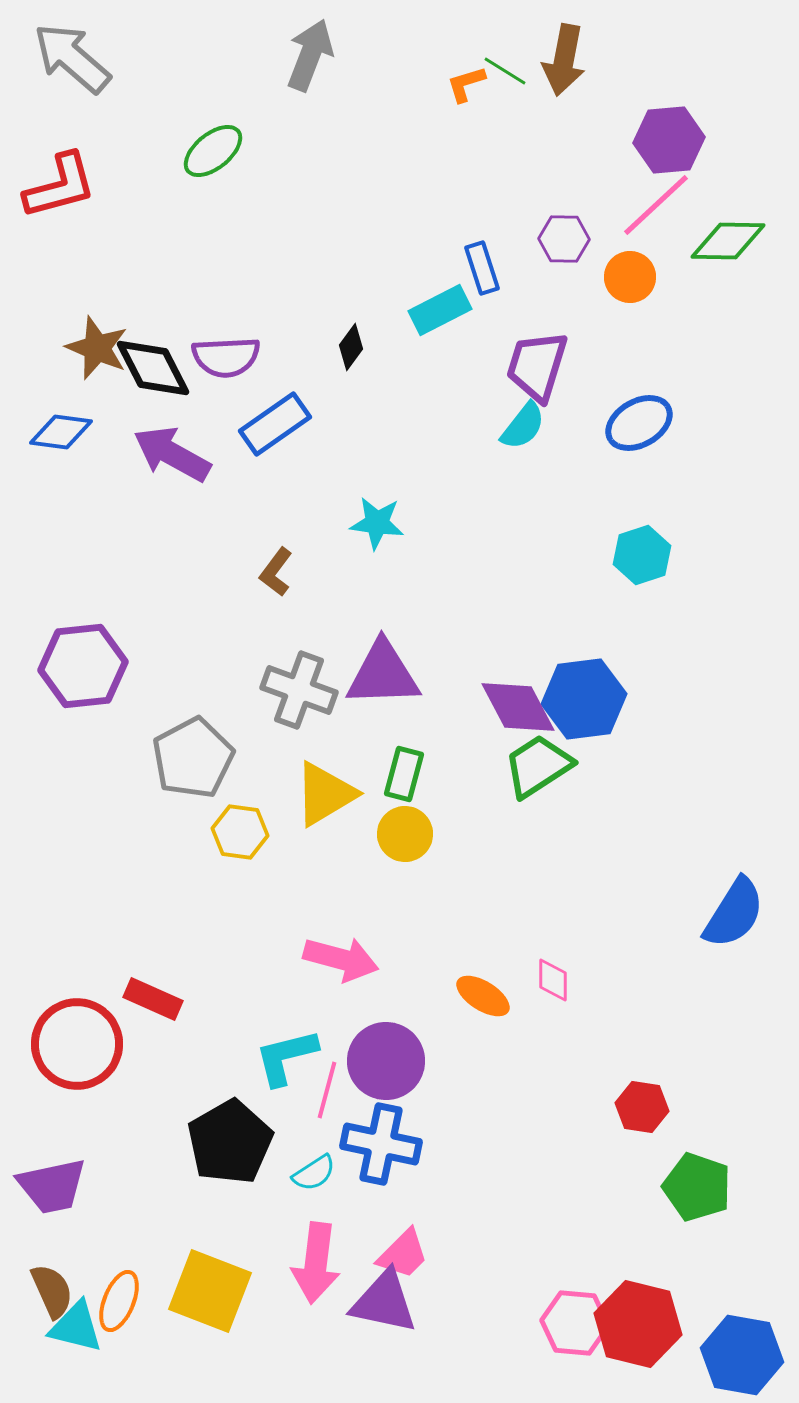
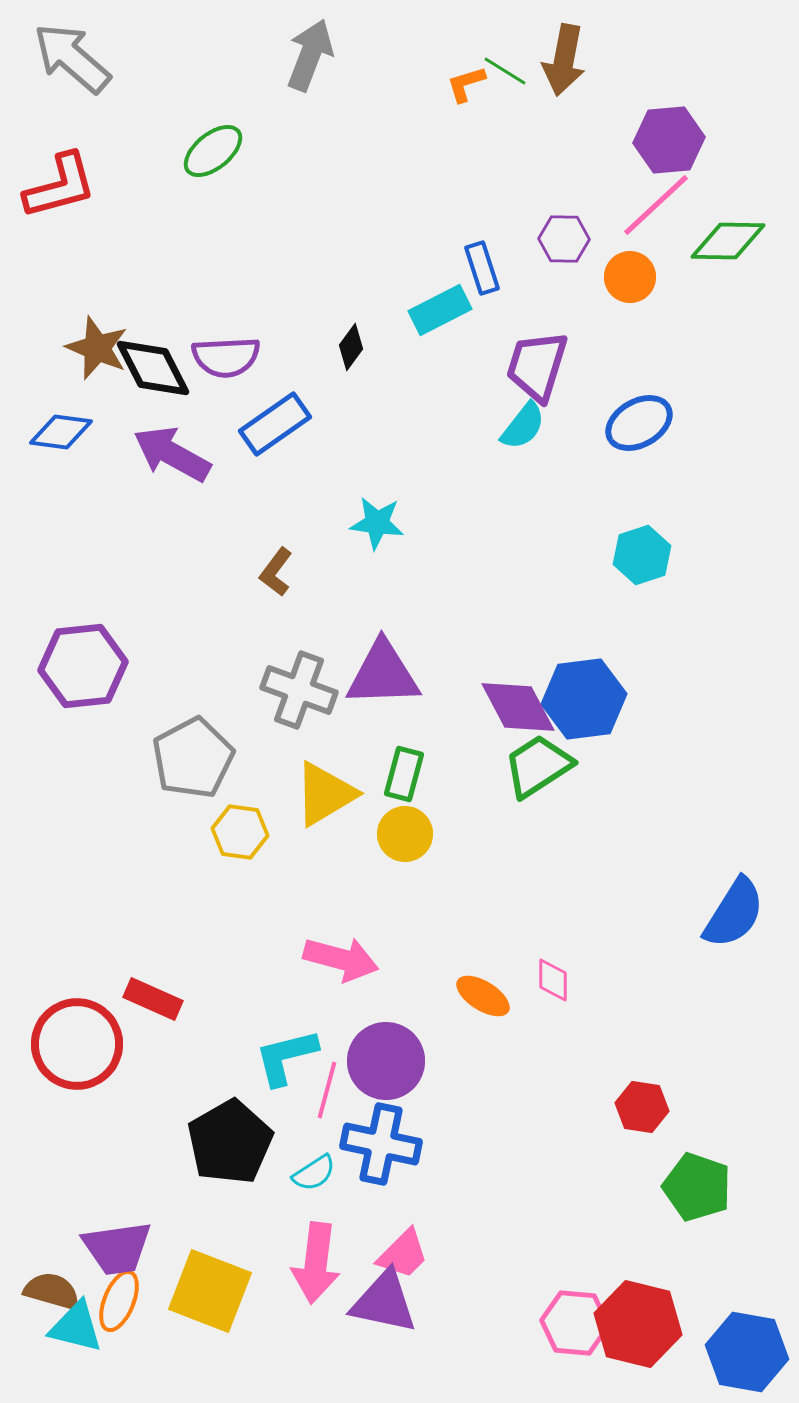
purple trapezoid at (52, 1186): moved 65 px right, 62 px down; rotated 4 degrees clockwise
brown semicircle at (52, 1291): rotated 50 degrees counterclockwise
blue hexagon at (742, 1355): moved 5 px right, 3 px up
